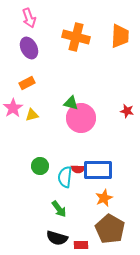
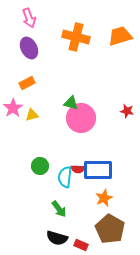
orange trapezoid: rotated 110 degrees counterclockwise
red rectangle: rotated 24 degrees clockwise
